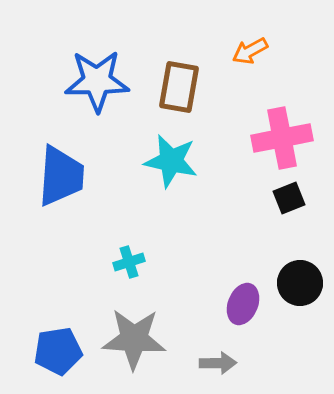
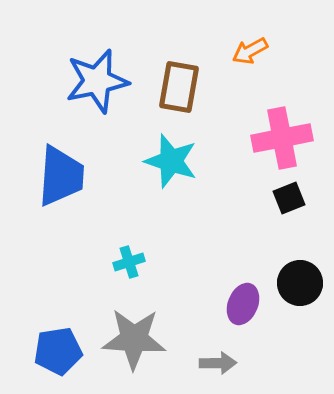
blue star: rotated 12 degrees counterclockwise
cyan star: rotated 6 degrees clockwise
